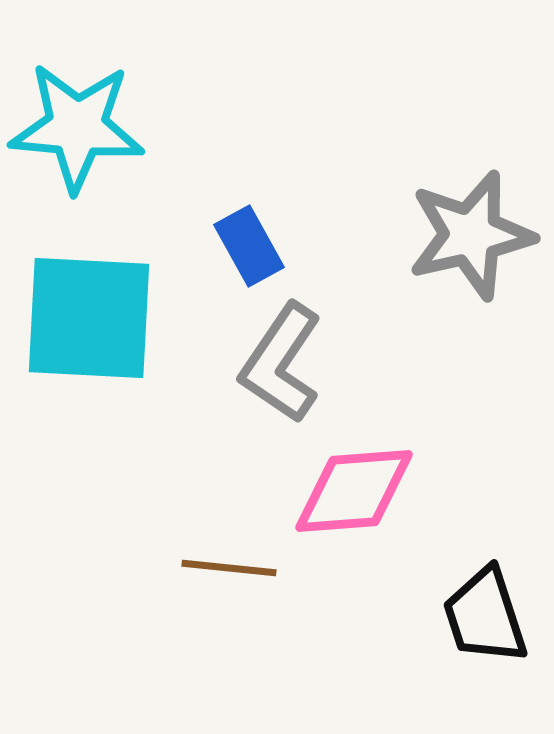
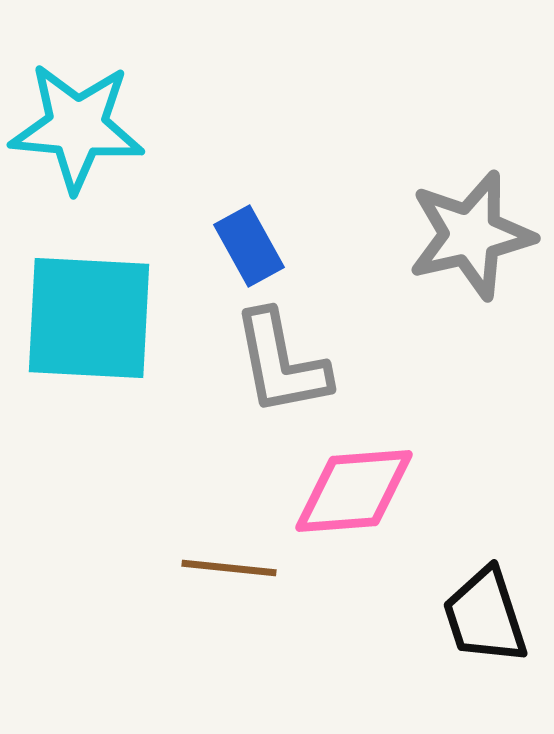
gray L-shape: rotated 45 degrees counterclockwise
